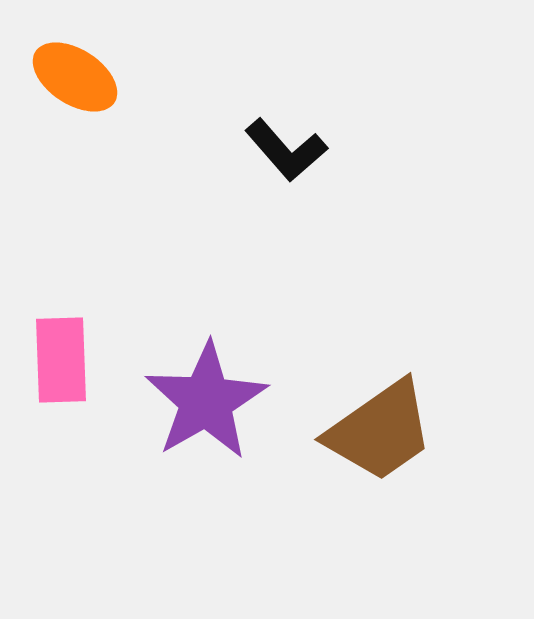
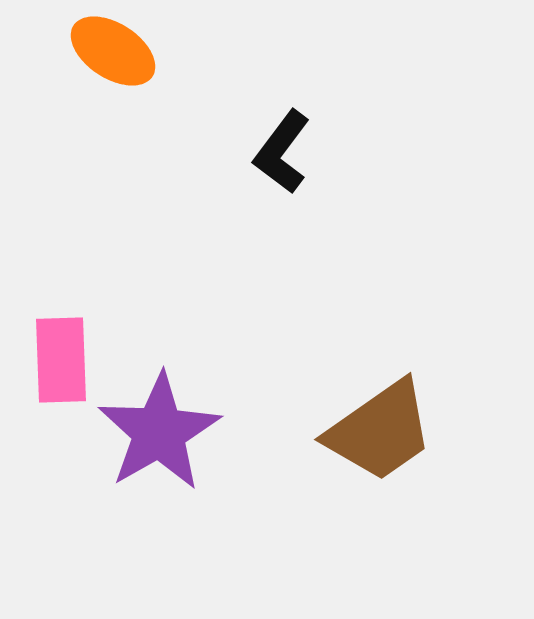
orange ellipse: moved 38 px right, 26 px up
black L-shape: moved 4 px left, 2 px down; rotated 78 degrees clockwise
purple star: moved 47 px left, 31 px down
